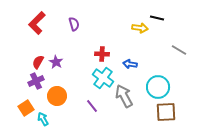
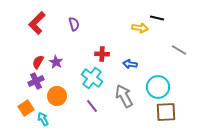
cyan cross: moved 11 px left
